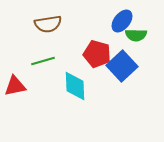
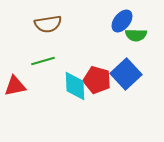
red pentagon: moved 26 px down
blue square: moved 4 px right, 8 px down
